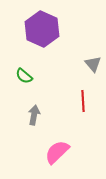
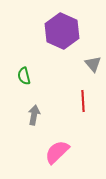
purple hexagon: moved 20 px right, 2 px down
green semicircle: rotated 36 degrees clockwise
